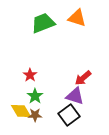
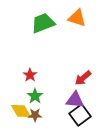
purple triangle: moved 4 px down; rotated 12 degrees counterclockwise
black square: moved 11 px right
